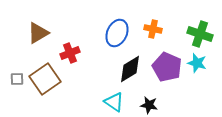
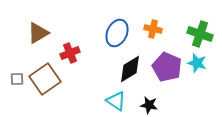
cyan triangle: moved 2 px right, 1 px up
